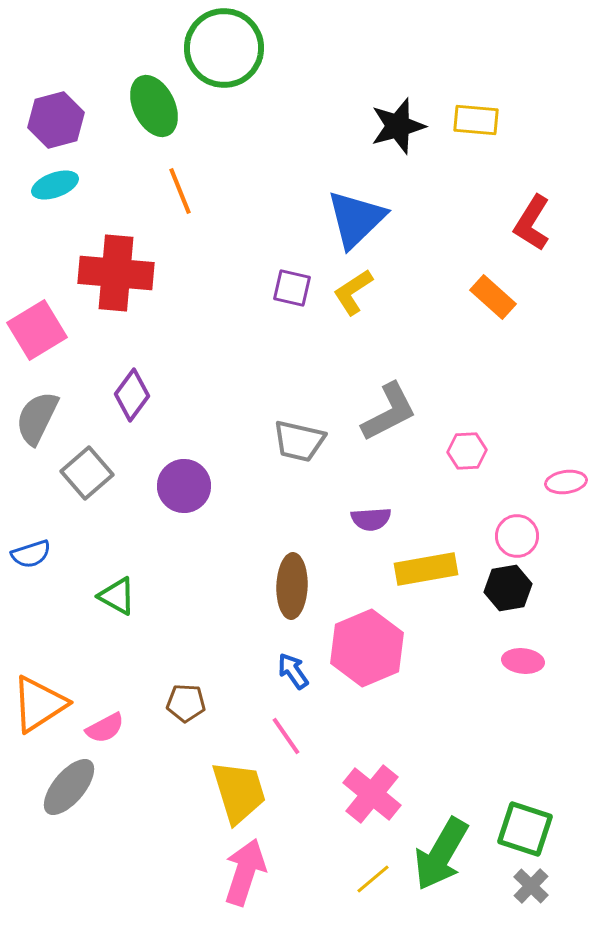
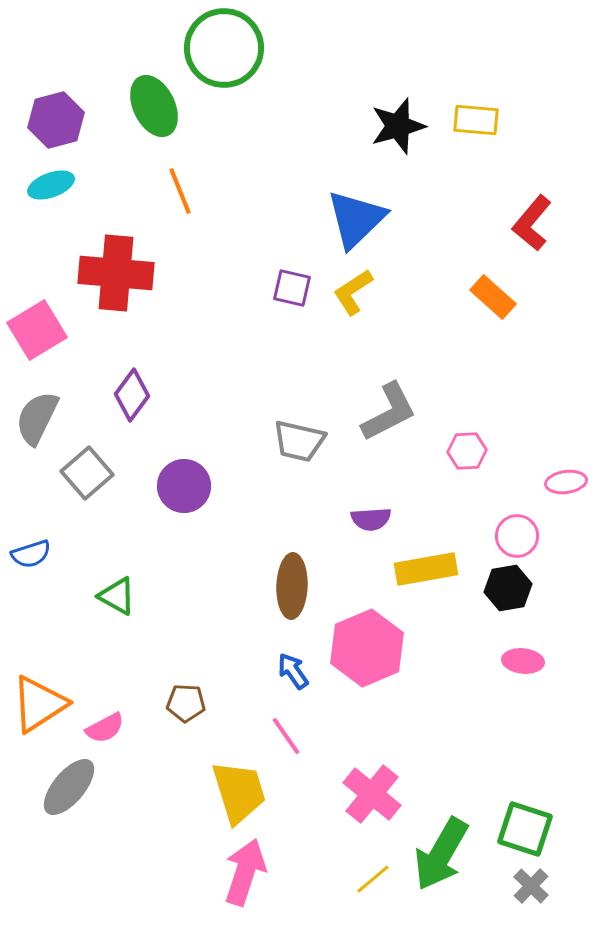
cyan ellipse at (55, 185): moved 4 px left
red L-shape at (532, 223): rotated 8 degrees clockwise
